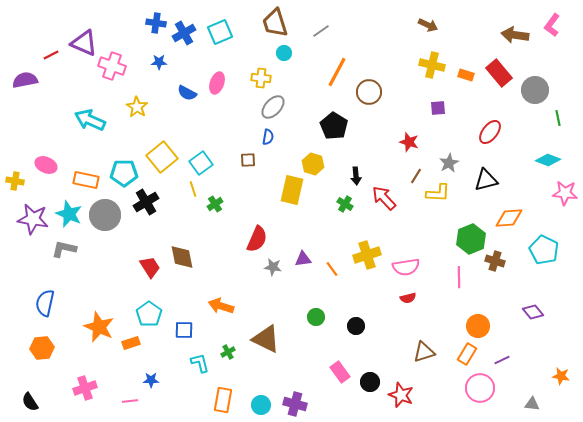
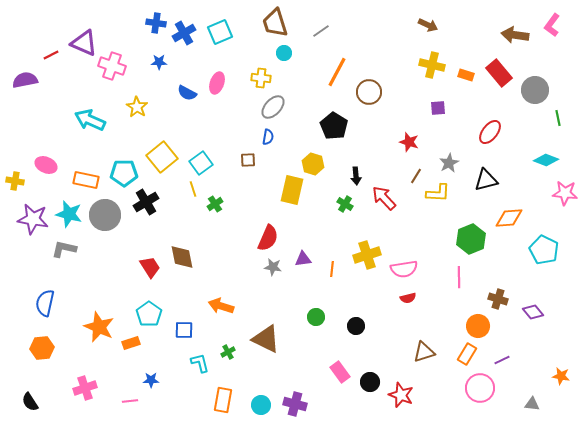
cyan diamond at (548, 160): moved 2 px left
cyan star at (69, 214): rotated 8 degrees counterclockwise
red semicircle at (257, 239): moved 11 px right, 1 px up
brown cross at (495, 261): moved 3 px right, 38 px down
pink semicircle at (406, 267): moved 2 px left, 2 px down
orange line at (332, 269): rotated 42 degrees clockwise
